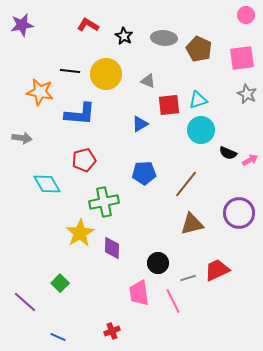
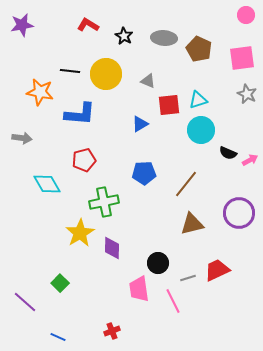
pink trapezoid: moved 4 px up
